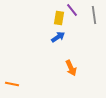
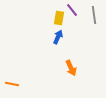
blue arrow: rotated 32 degrees counterclockwise
